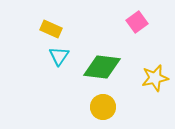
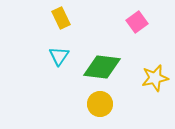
yellow rectangle: moved 10 px right, 11 px up; rotated 40 degrees clockwise
yellow circle: moved 3 px left, 3 px up
